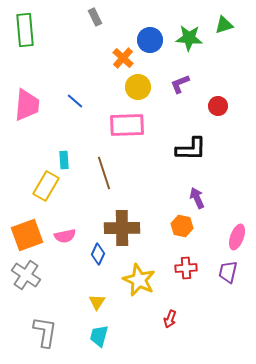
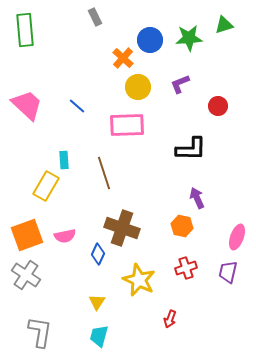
green star: rotated 8 degrees counterclockwise
blue line: moved 2 px right, 5 px down
pink trapezoid: rotated 52 degrees counterclockwise
brown cross: rotated 20 degrees clockwise
red cross: rotated 15 degrees counterclockwise
gray L-shape: moved 5 px left
